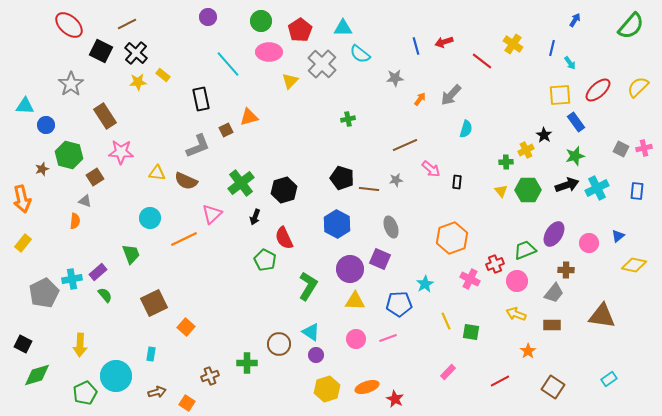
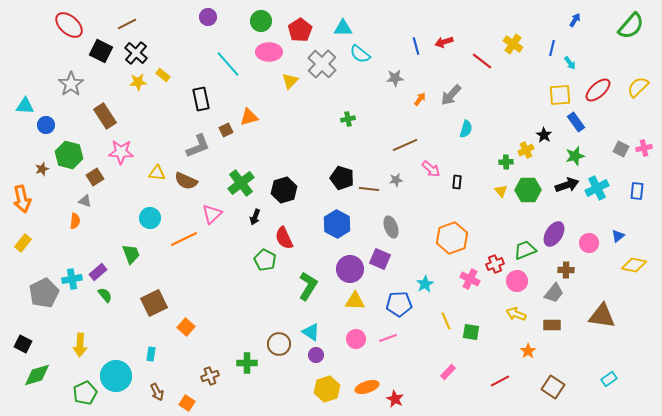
brown arrow at (157, 392): rotated 78 degrees clockwise
